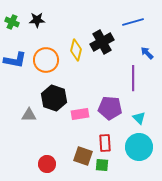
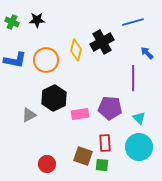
black hexagon: rotated 15 degrees clockwise
gray triangle: rotated 28 degrees counterclockwise
